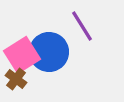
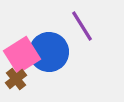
brown cross: rotated 15 degrees clockwise
